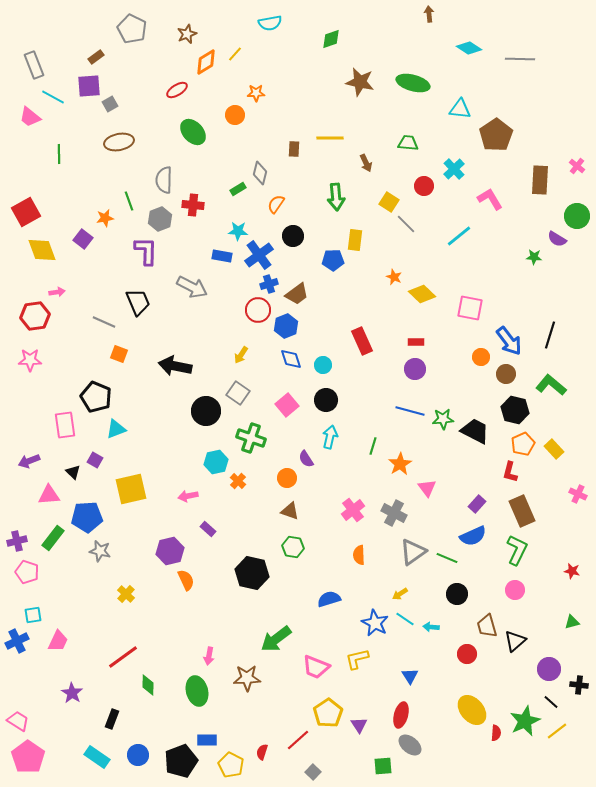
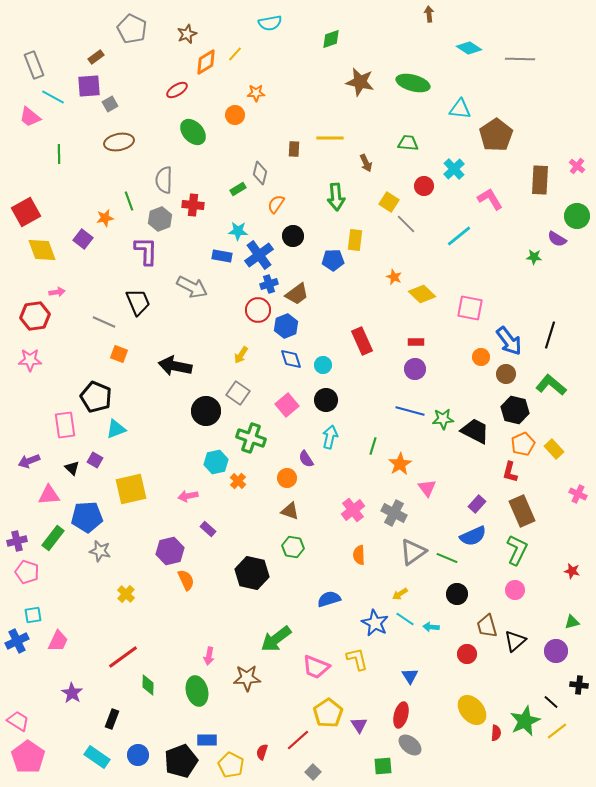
black triangle at (73, 472): moved 1 px left, 4 px up
yellow L-shape at (357, 659): rotated 90 degrees clockwise
purple circle at (549, 669): moved 7 px right, 18 px up
